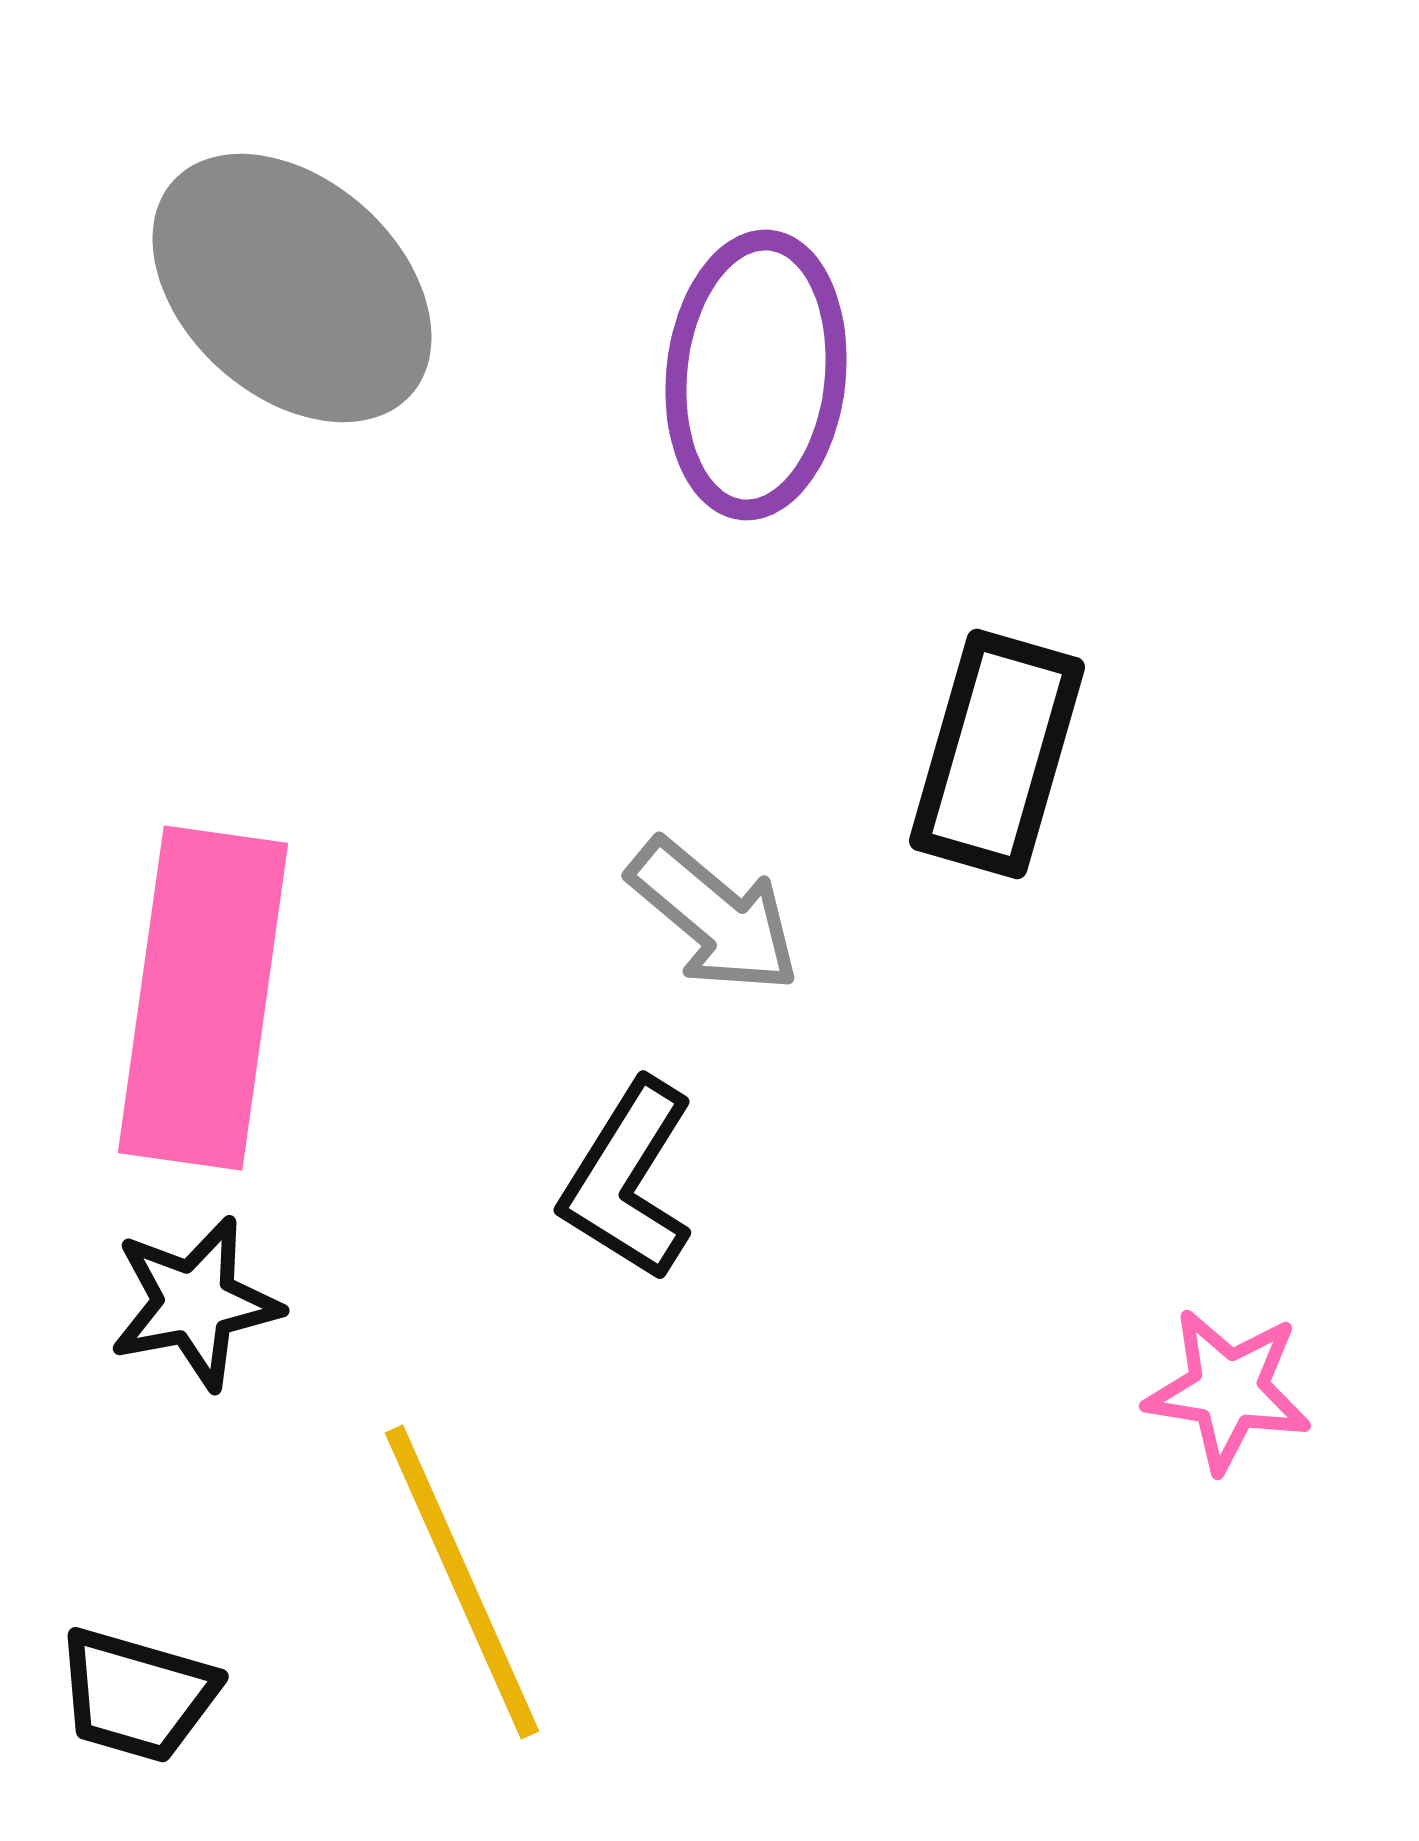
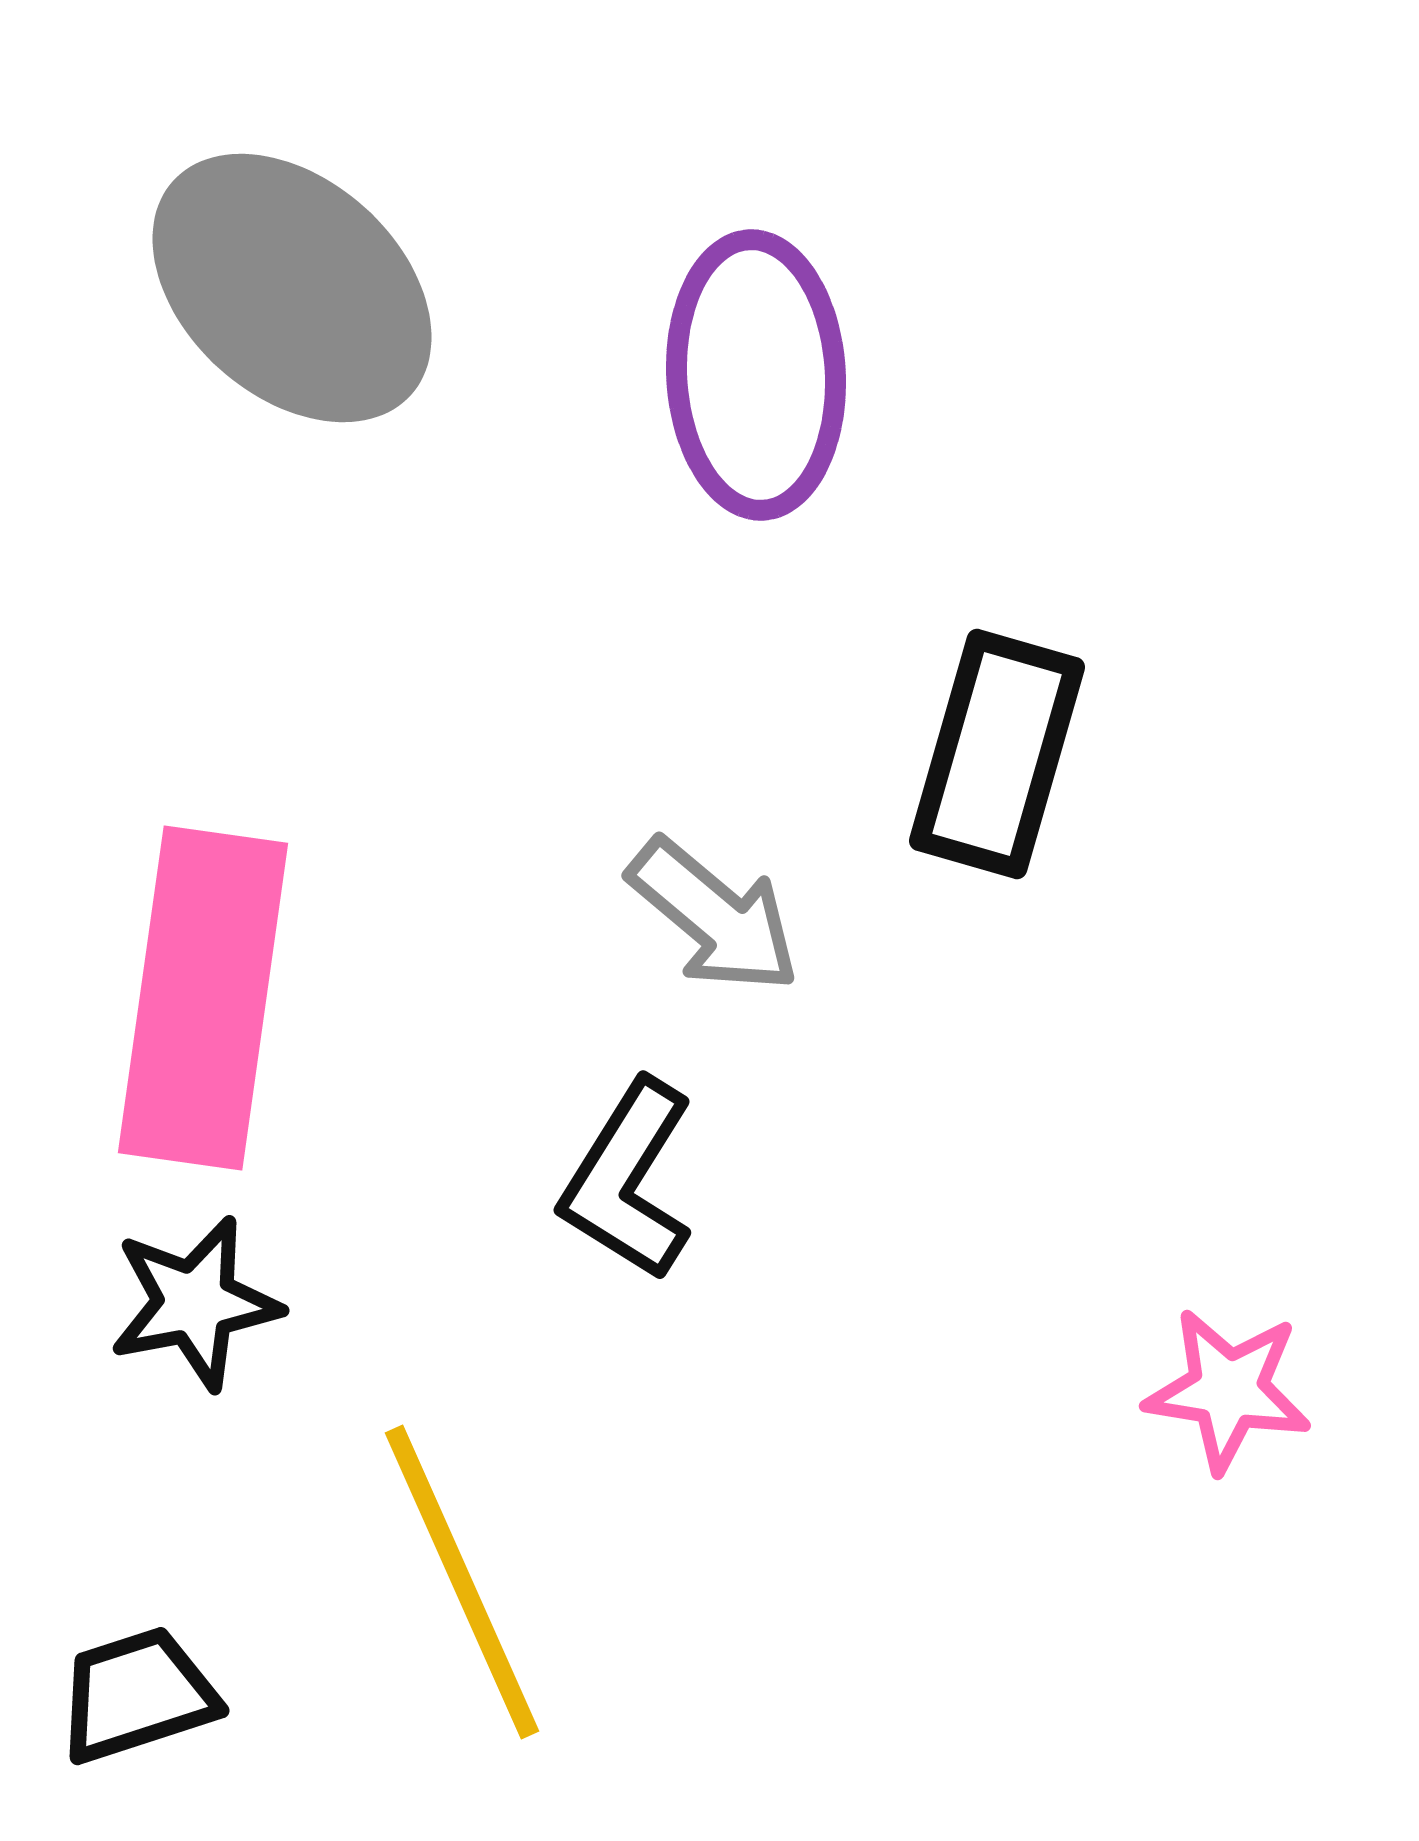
purple ellipse: rotated 9 degrees counterclockwise
black trapezoid: rotated 146 degrees clockwise
